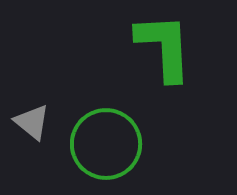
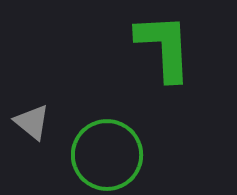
green circle: moved 1 px right, 11 px down
